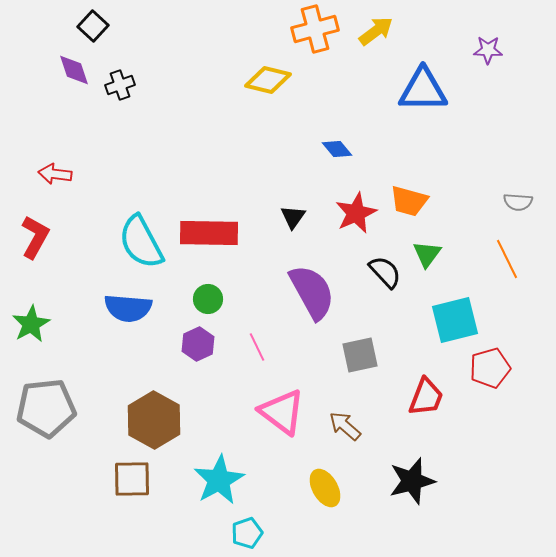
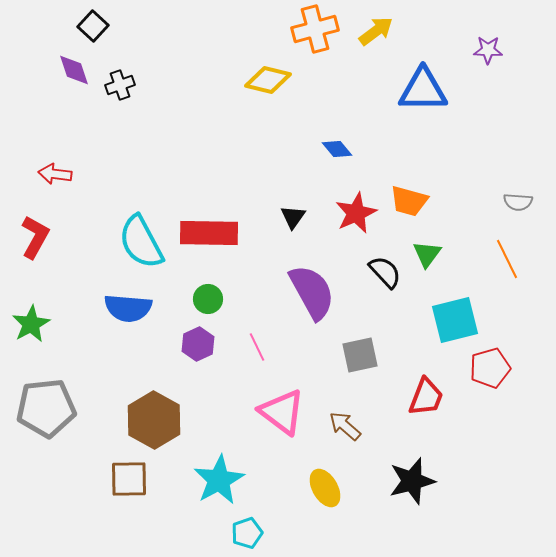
brown square: moved 3 px left
